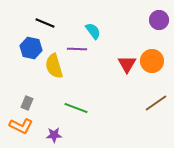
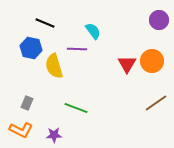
orange L-shape: moved 4 px down
